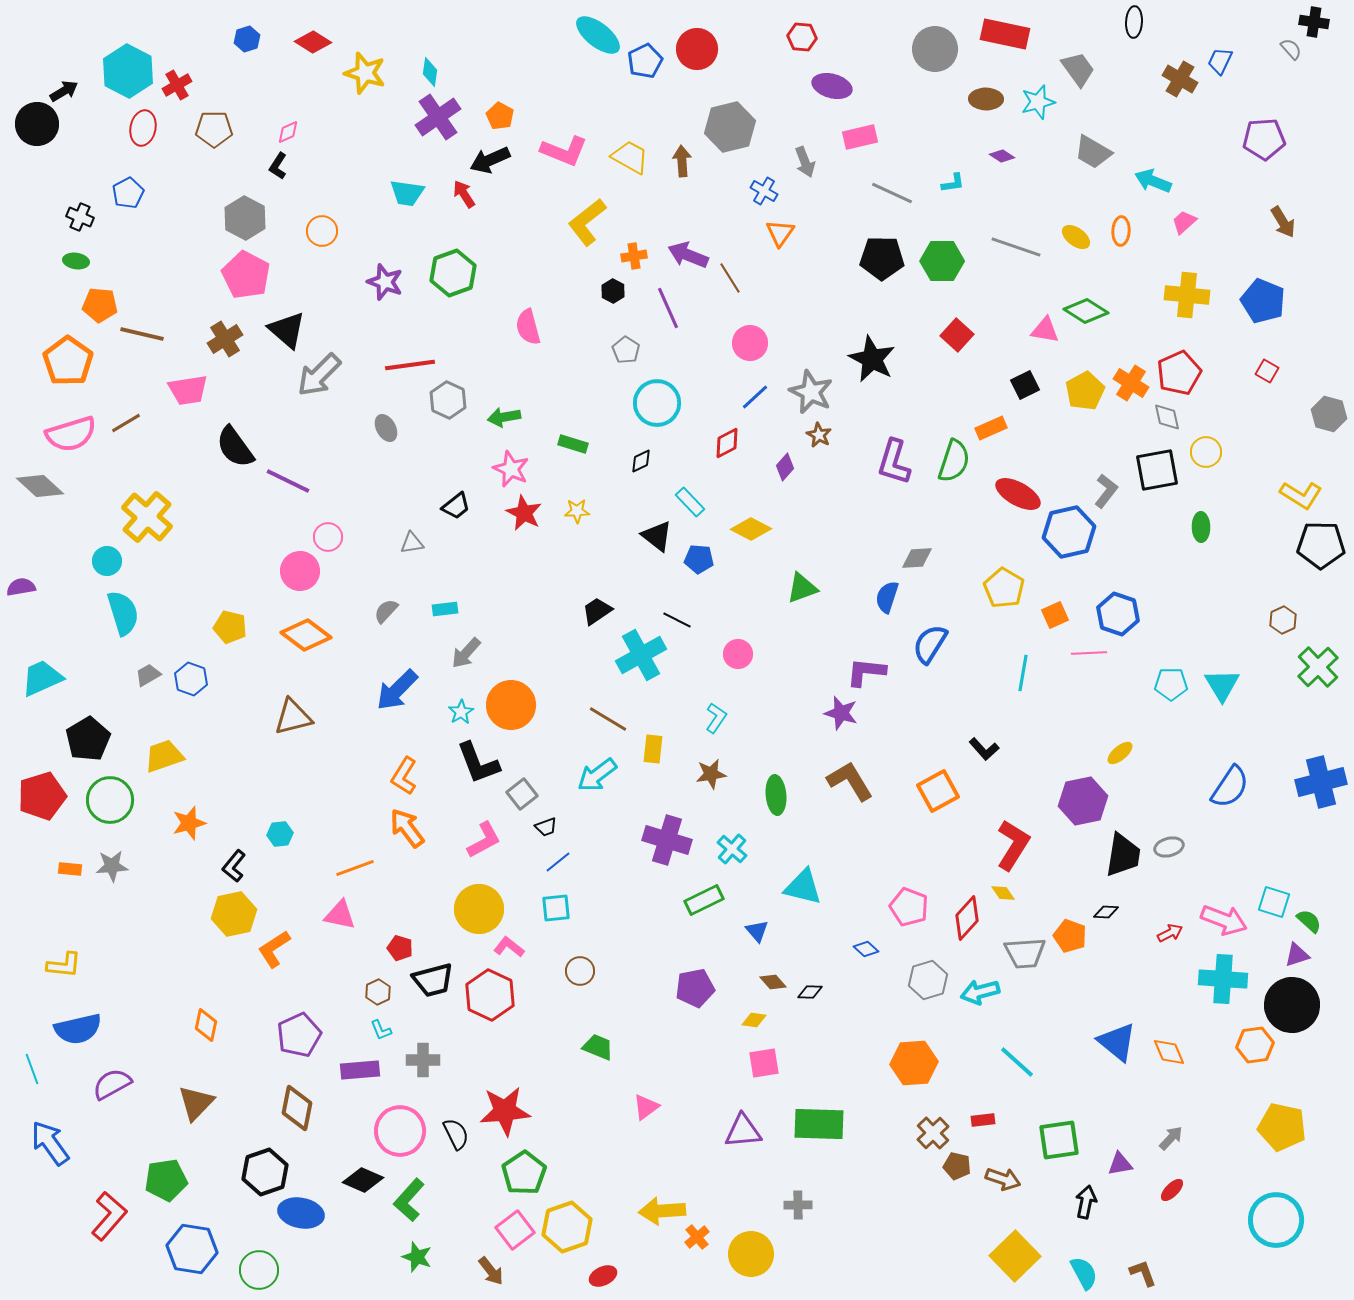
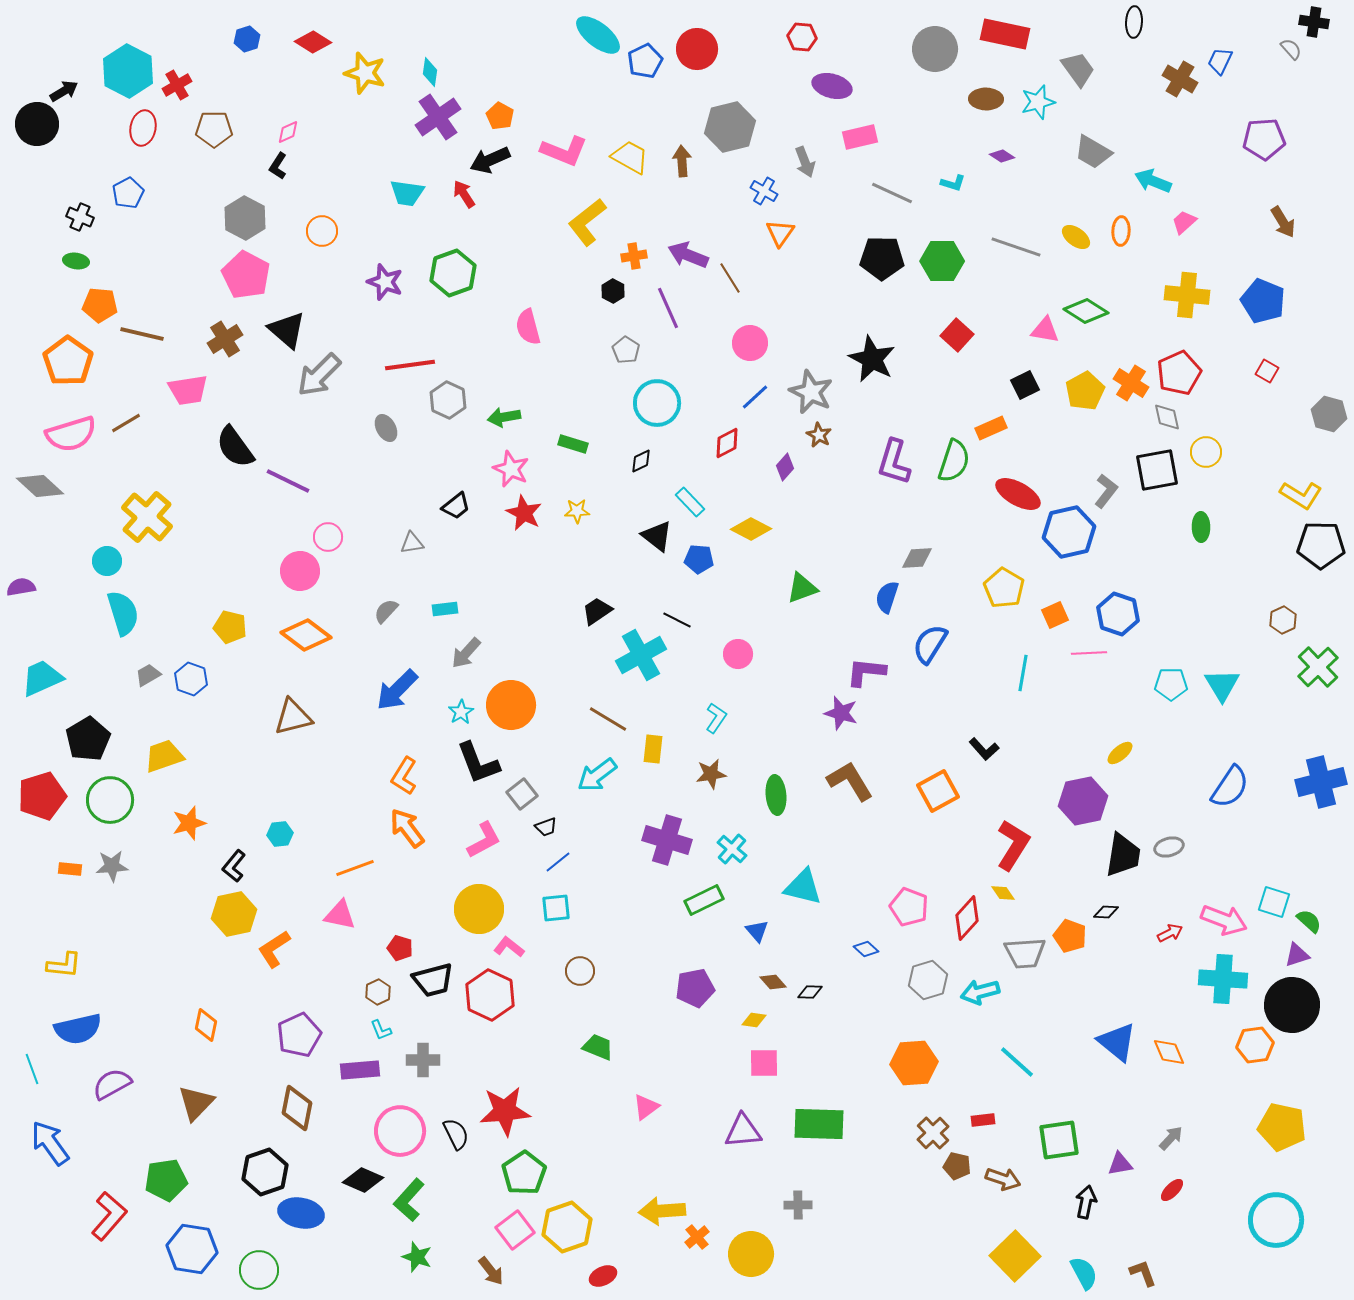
cyan L-shape at (953, 183): rotated 25 degrees clockwise
pink square at (764, 1063): rotated 8 degrees clockwise
